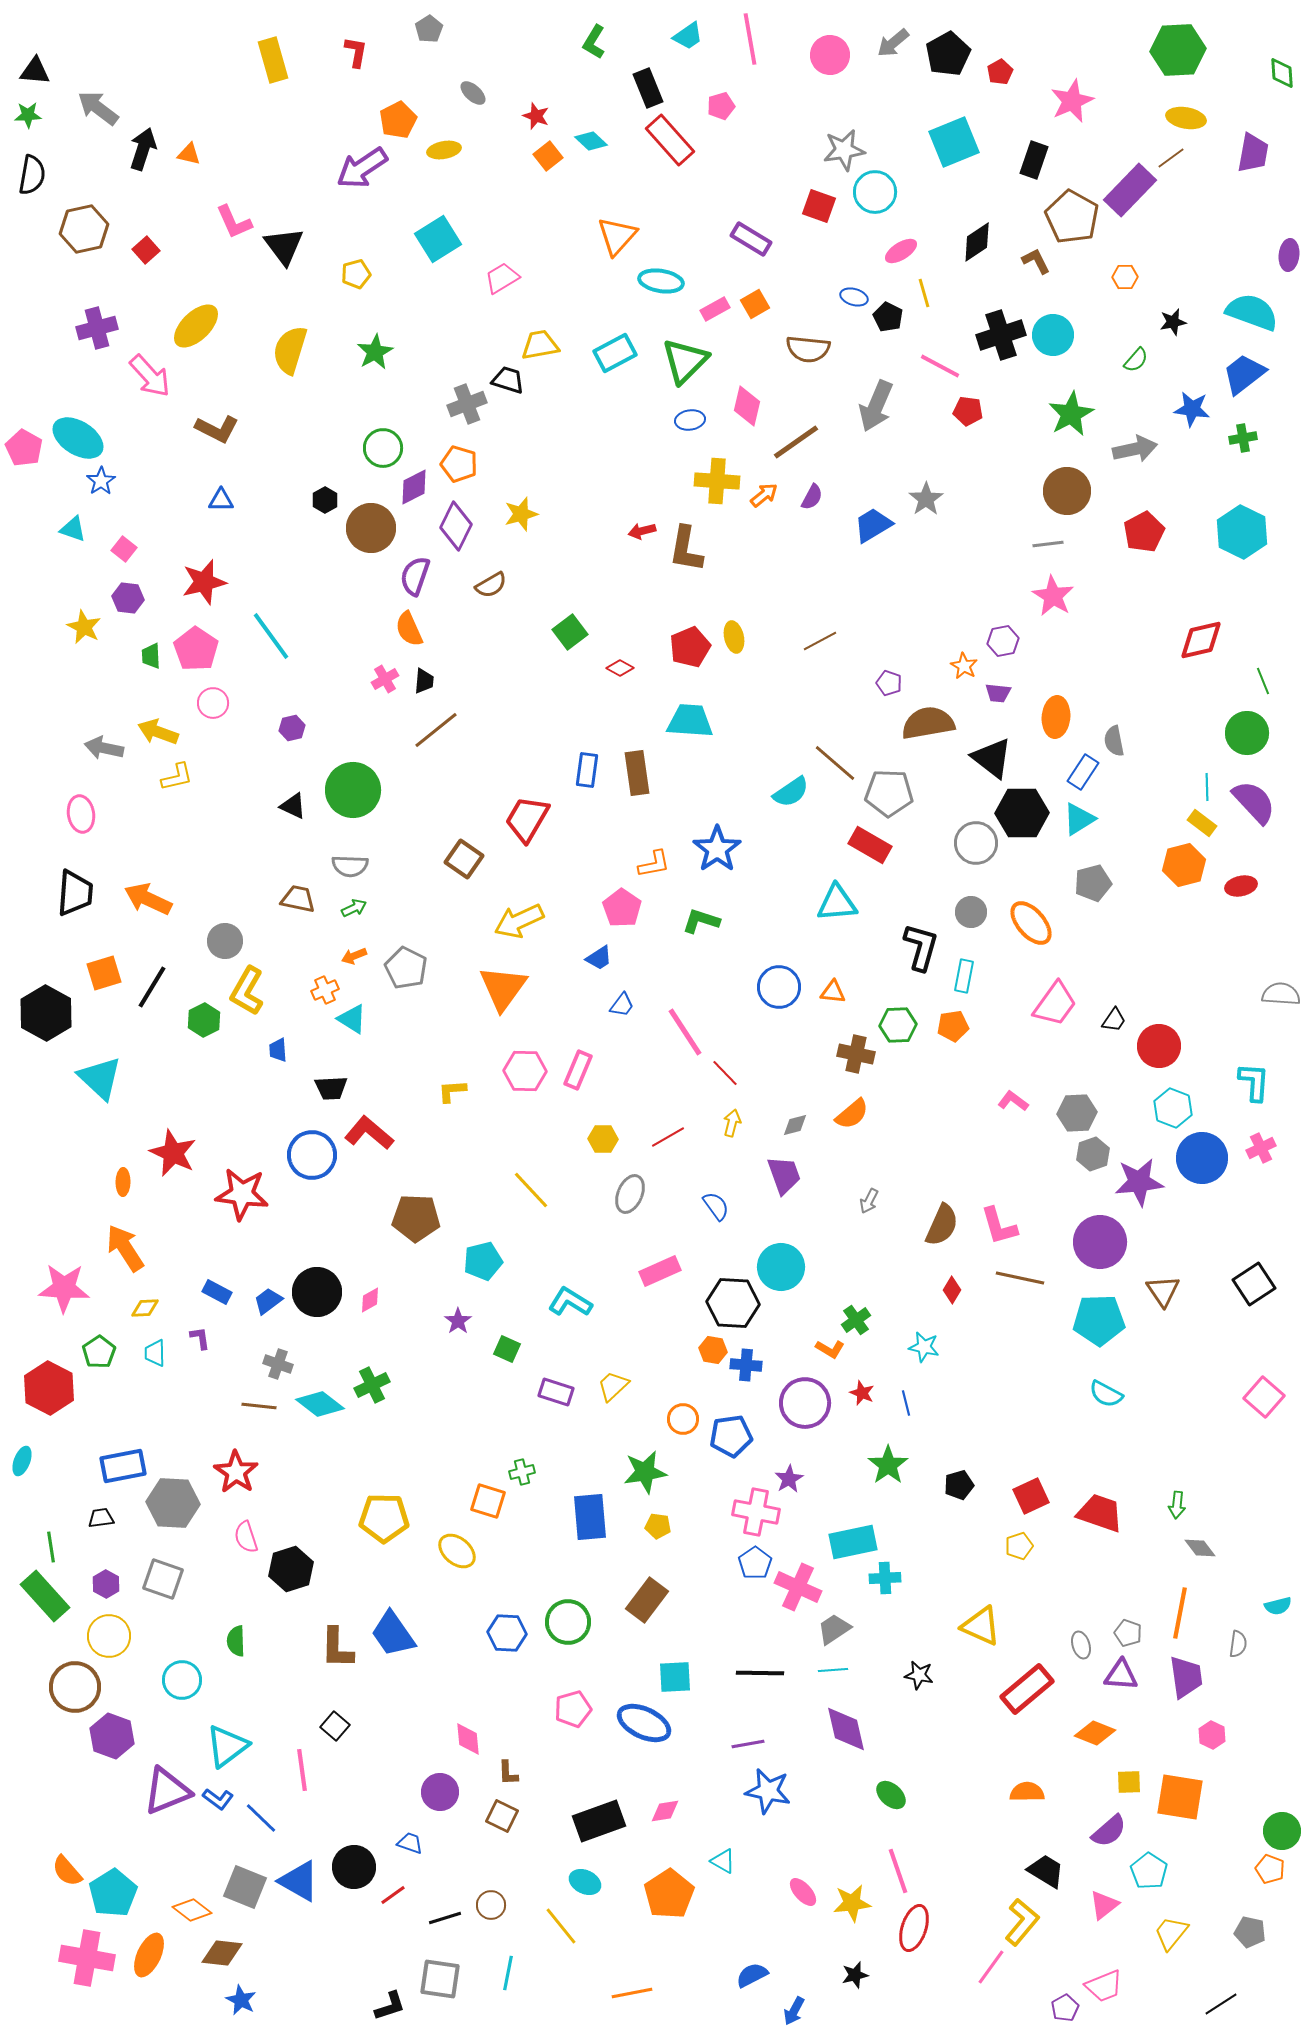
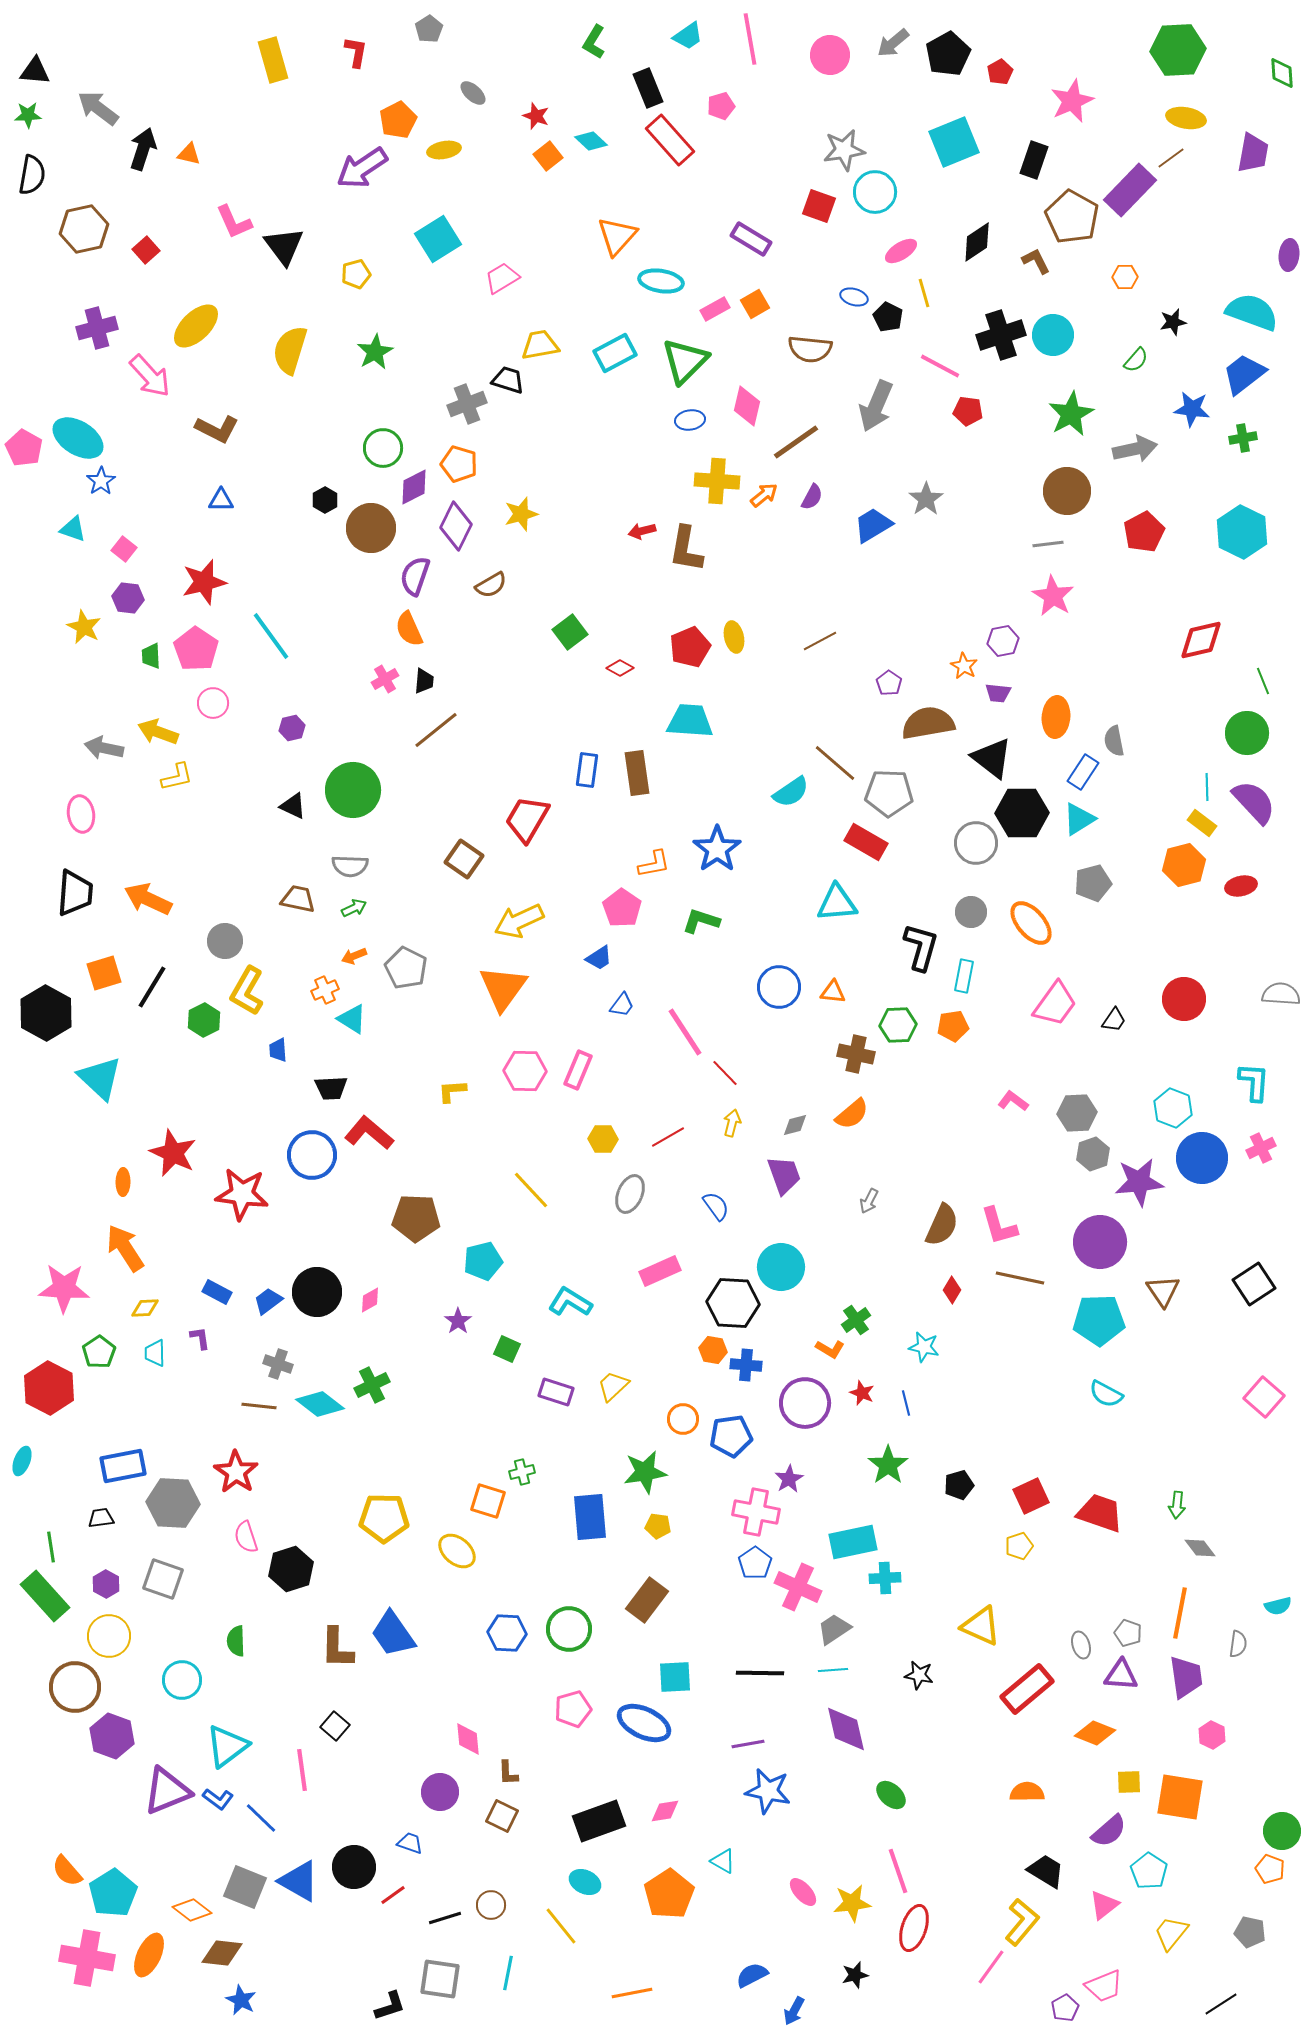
brown semicircle at (808, 349): moved 2 px right
purple pentagon at (889, 683): rotated 15 degrees clockwise
red rectangle at (870, 845): moved 4 px left, 3 px up
red circle at (1159, 1046): moved 25 px right, 47 px up
green circle at (568, 1622): moved 1 px right, 7 px down
